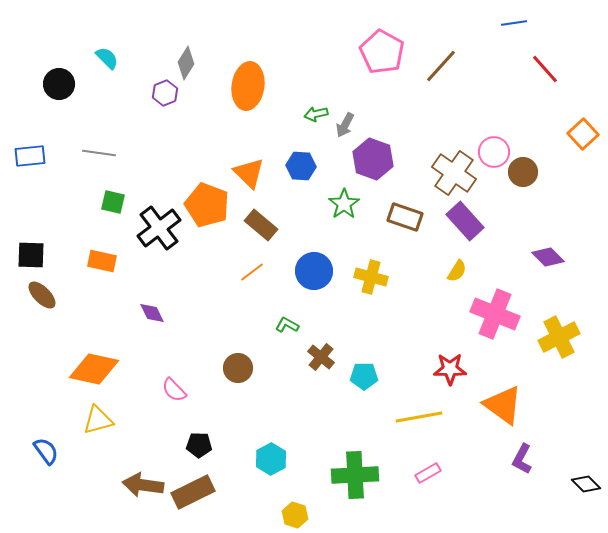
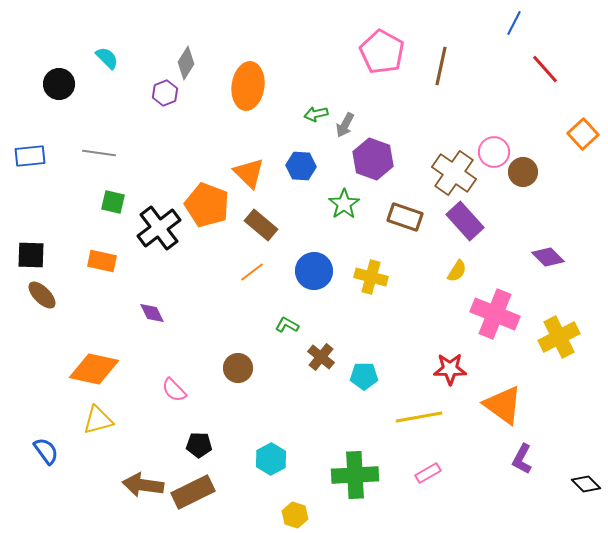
blue line at (514, 23): rotated 55 degrees counterclockwise
brown line at (441, 66): rotated 30 degrees counterclockwise
